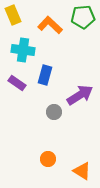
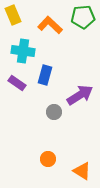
cyan cross: moved 1 px down
